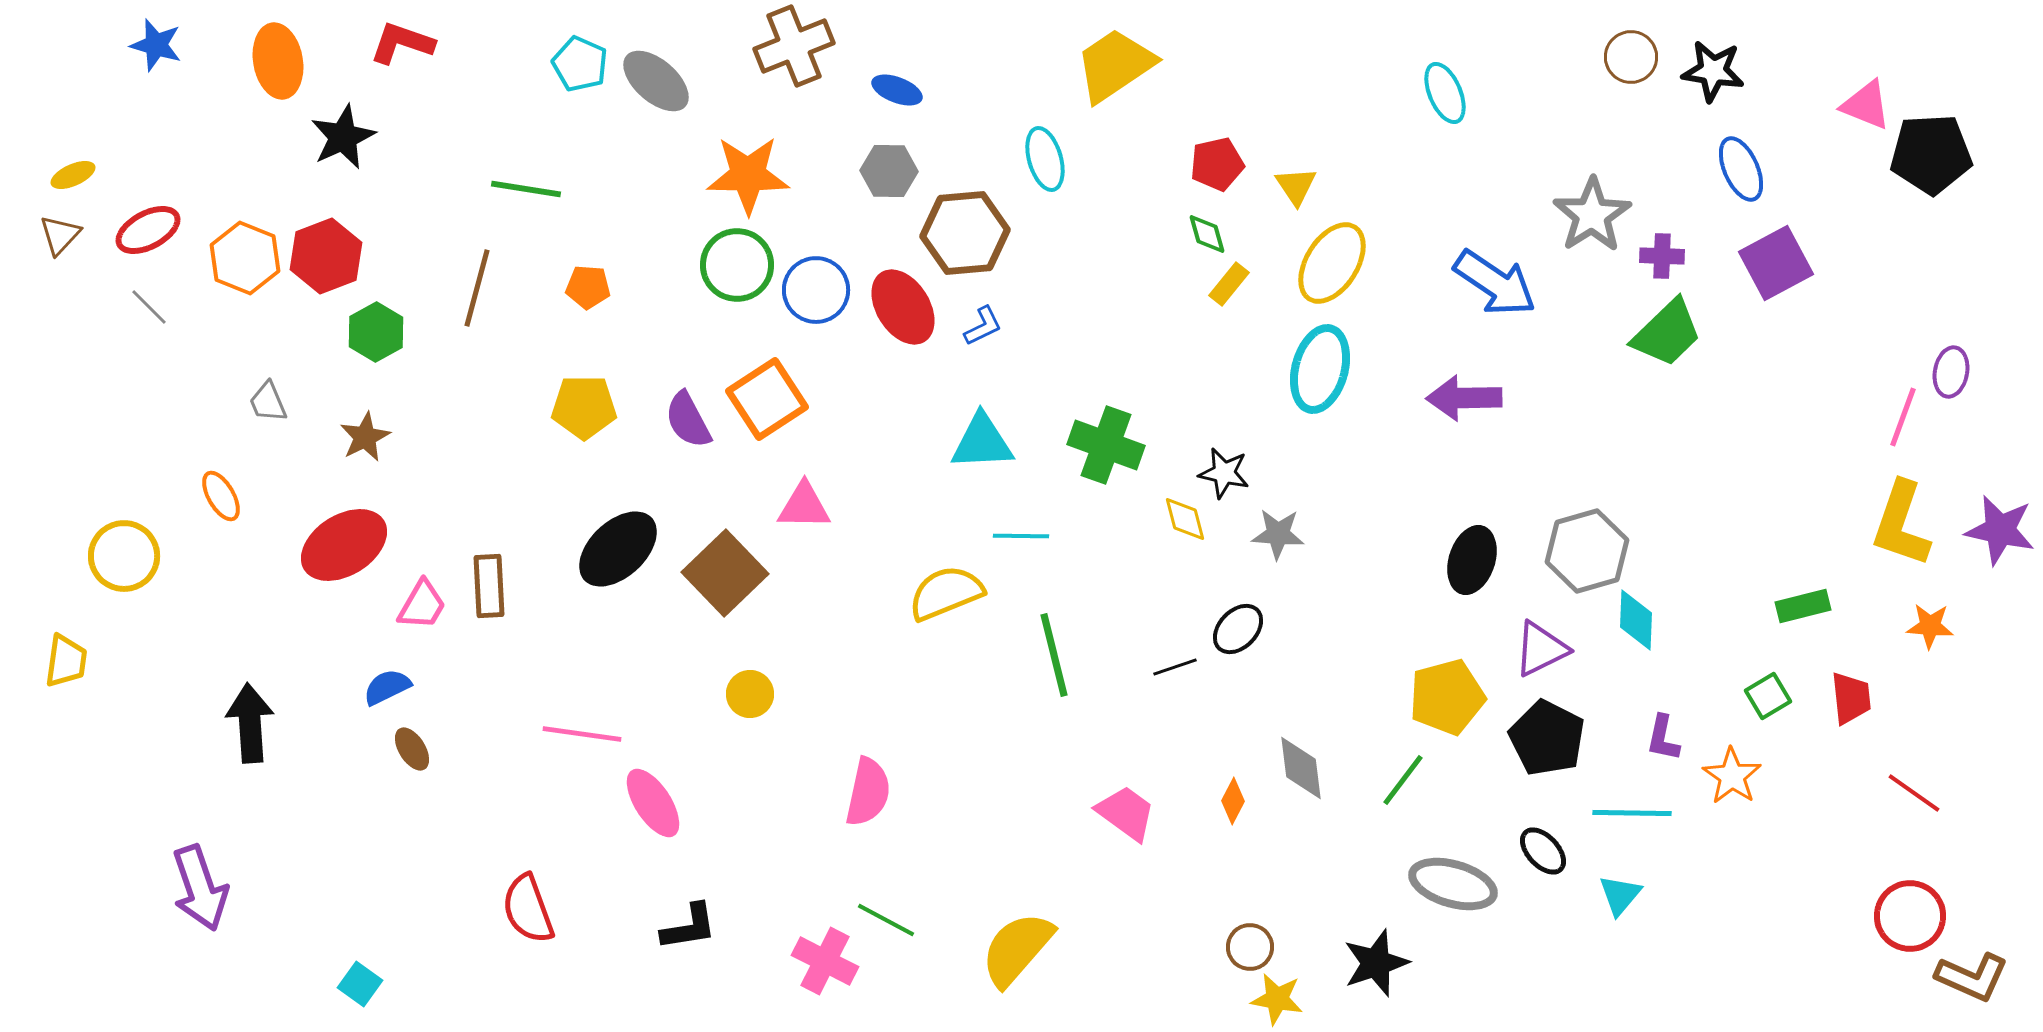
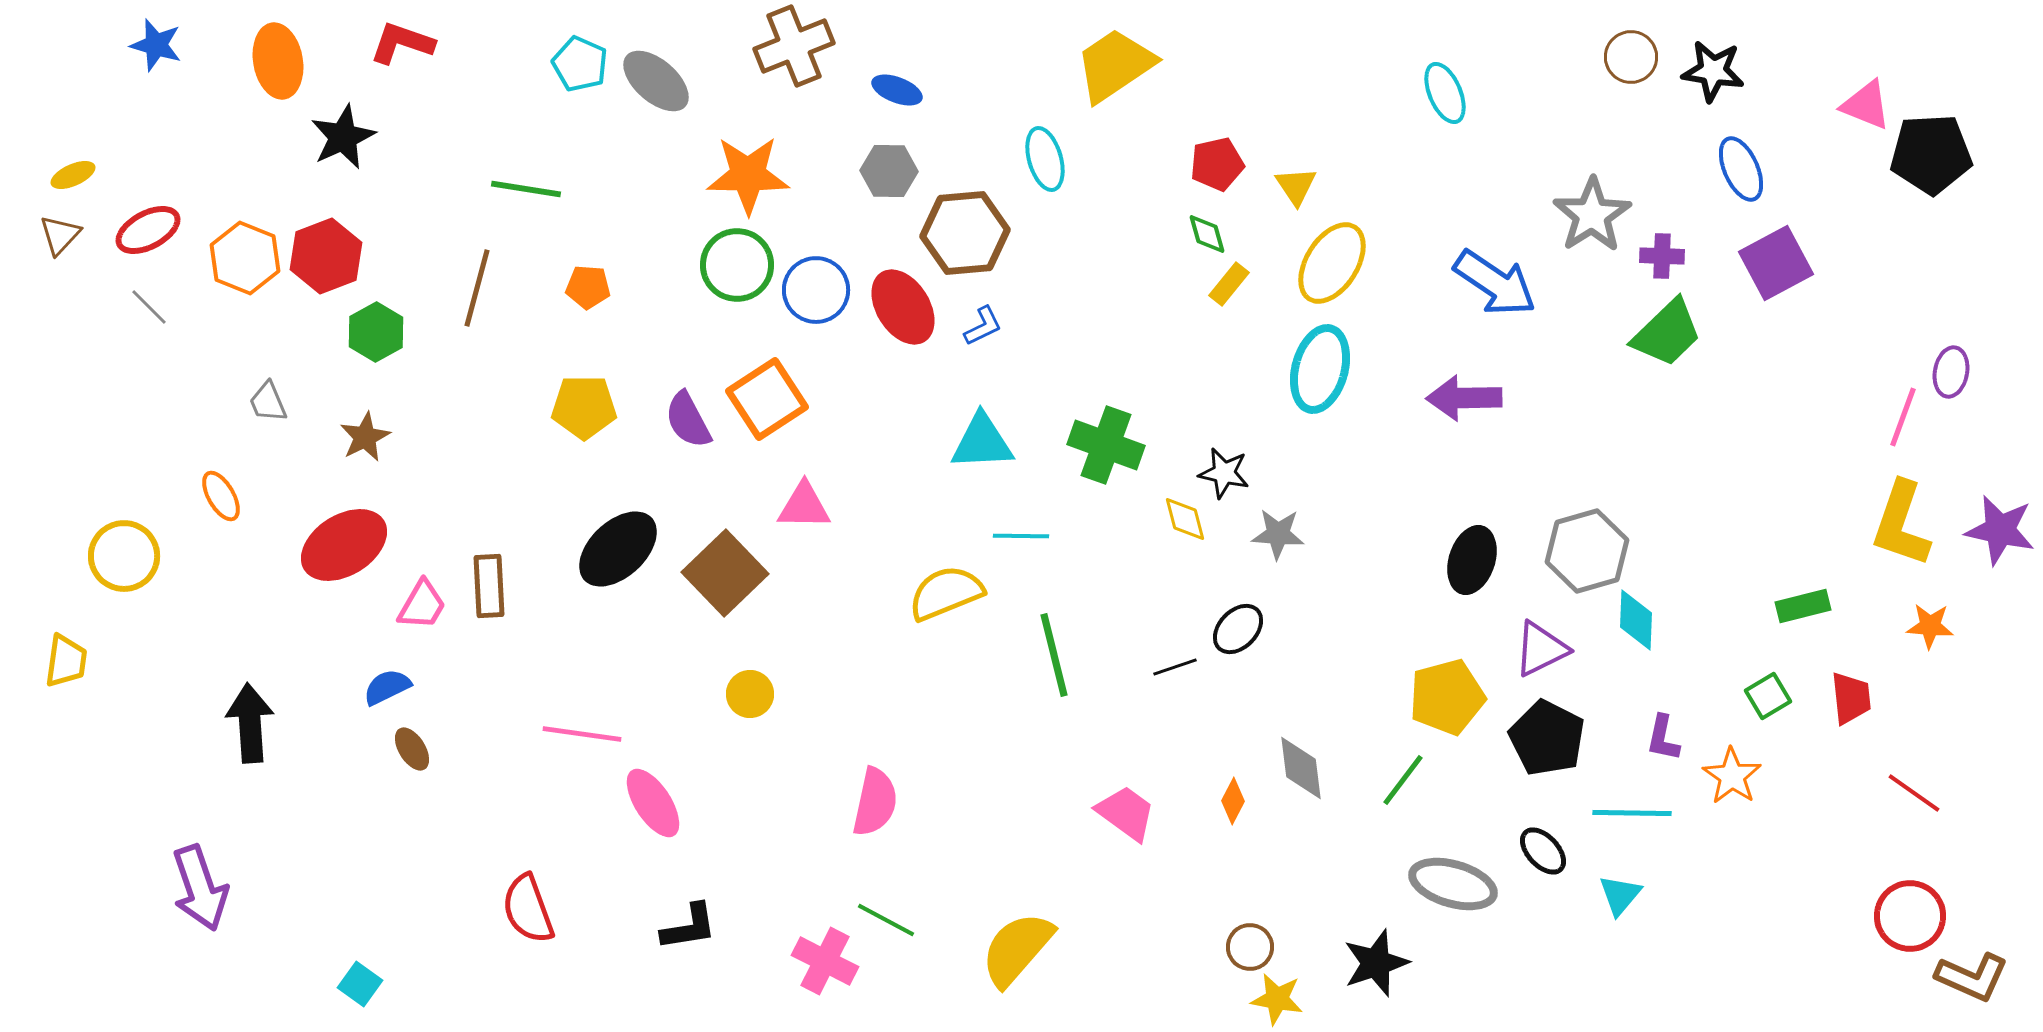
pink semicircle at (868, 792): moved 7 px right, 10 px down
